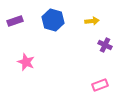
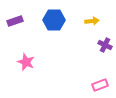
blue hexagon: moved 1 px right; rotated 15 degrees counterclockwise
